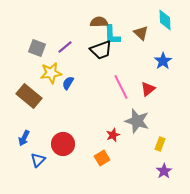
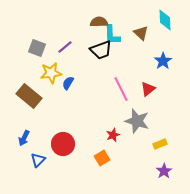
pink line: moved 2 px down
yellow rectangle: rotated 48 degrees clockwise
